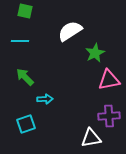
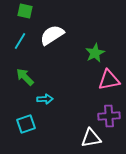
white semicircle: moved 18 px left, 4 px down
cyan line: rotated 60 degrees counterclockwise
